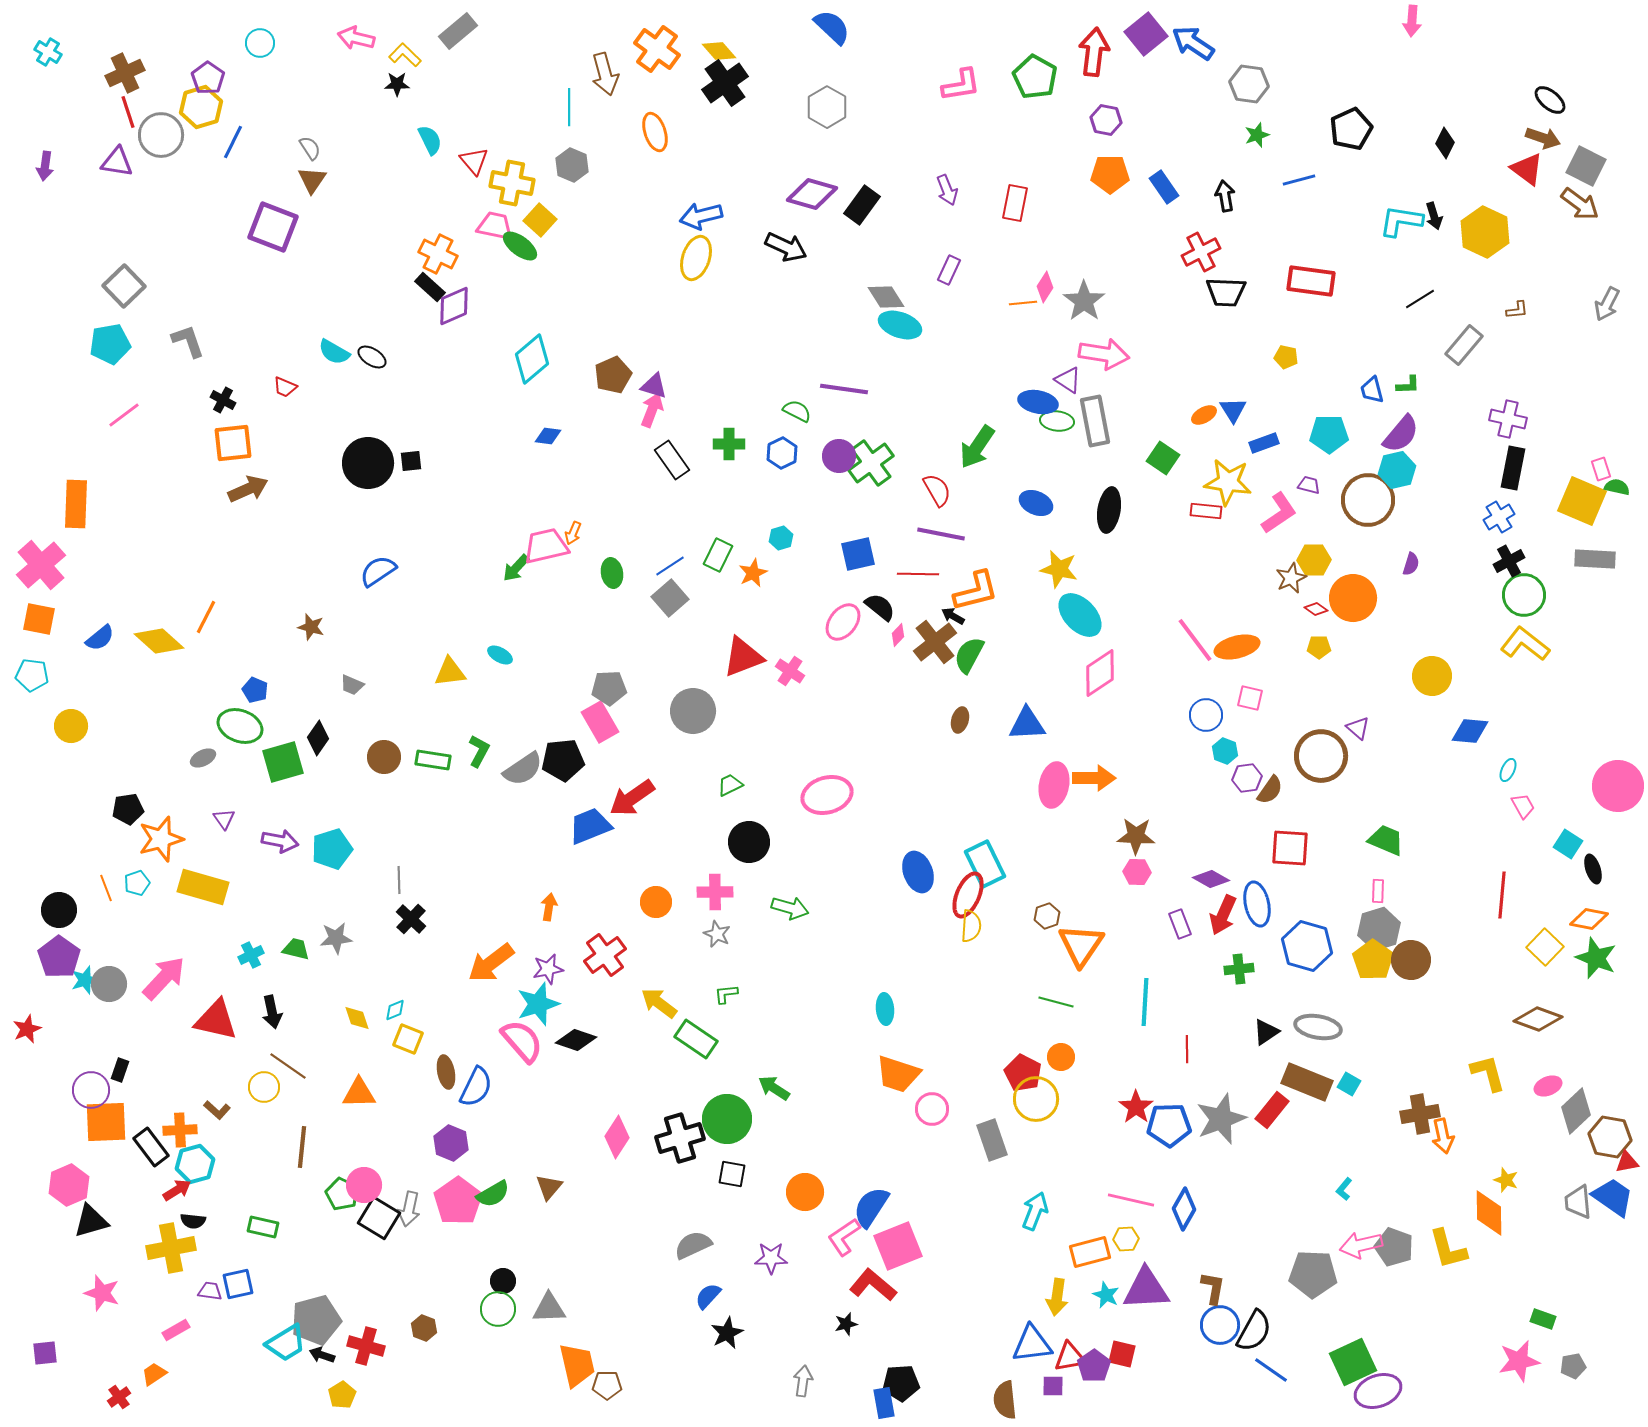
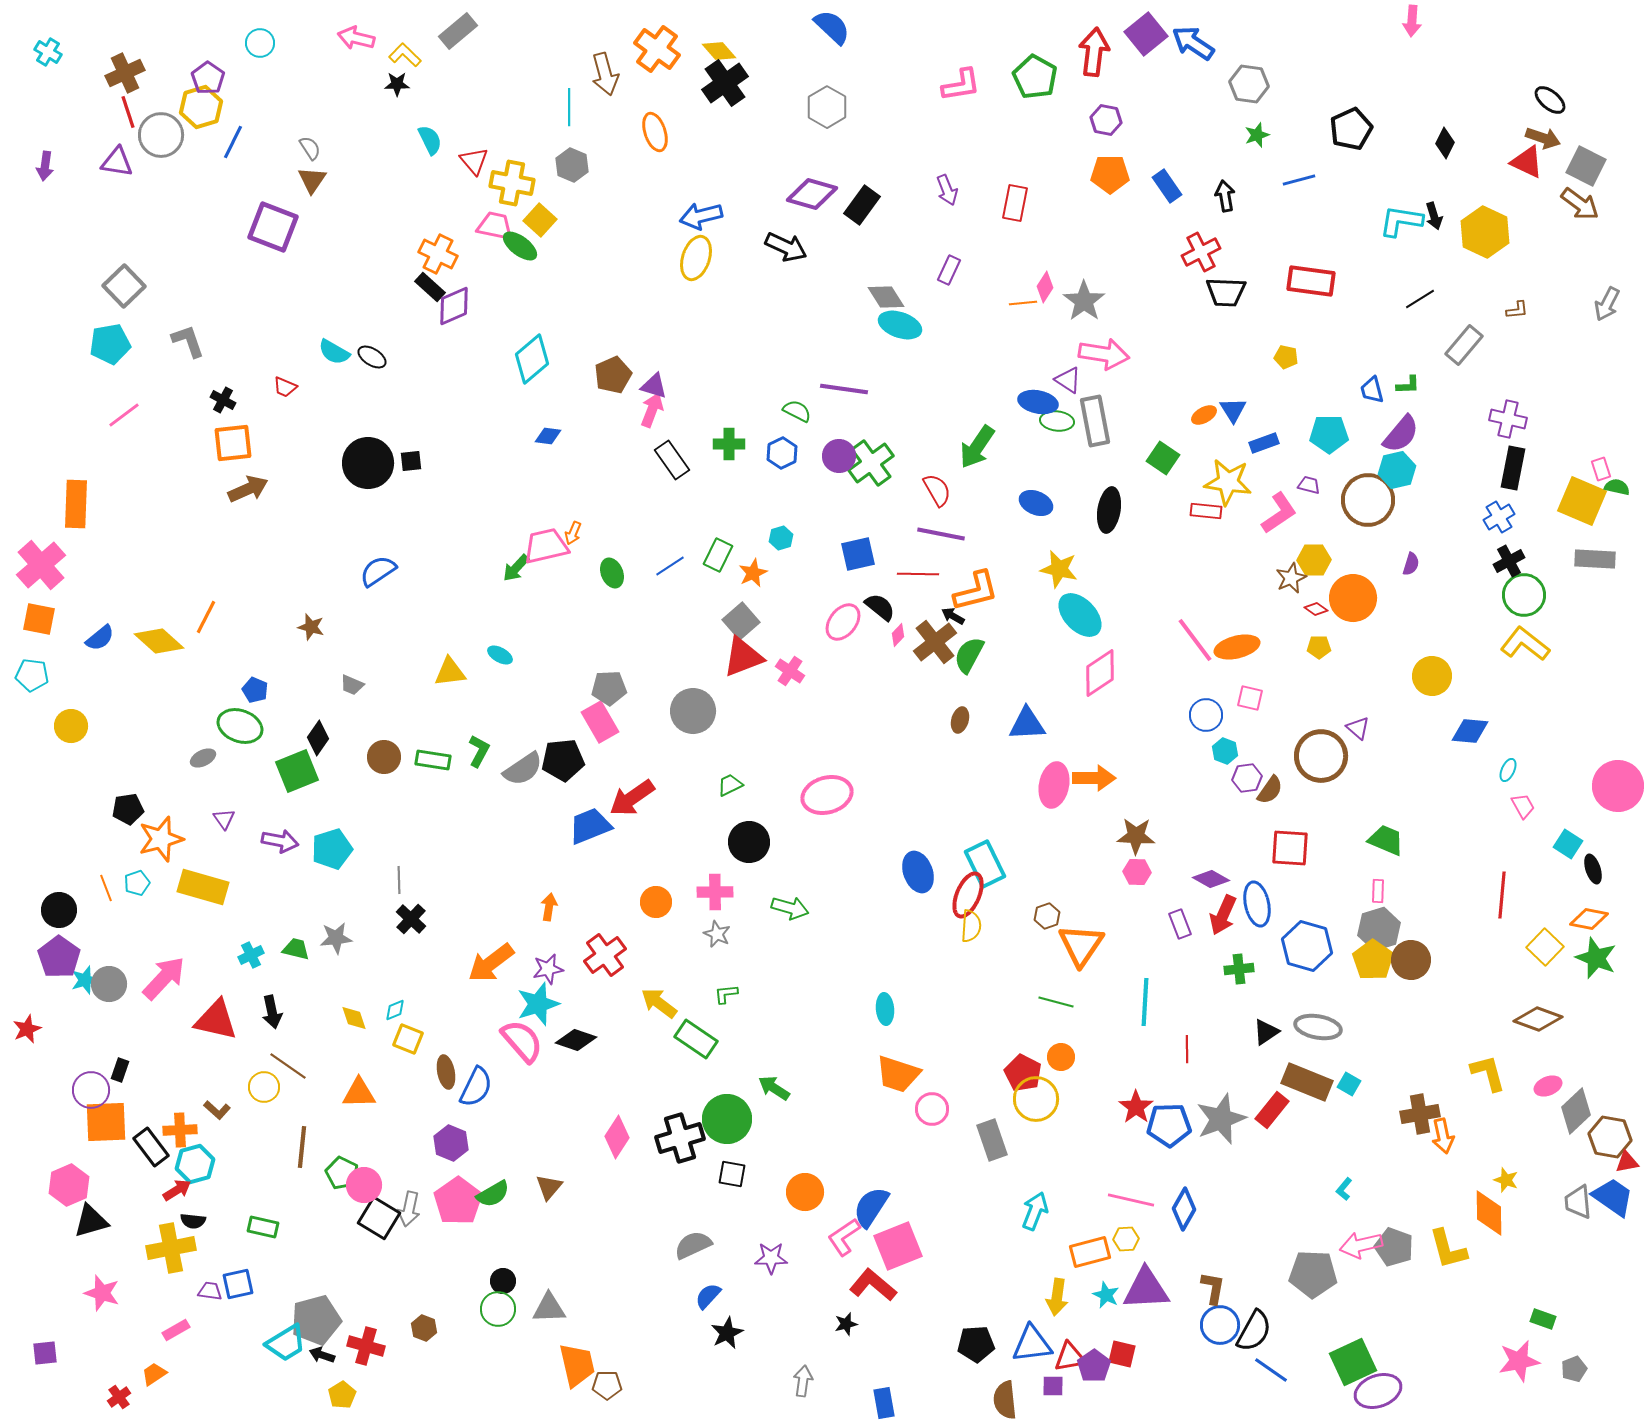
red triangle at (1527, 169): moved 7 px up; rotated 12 degrees counterclockwise
blue rectangle at (1164, 187): moved 3 px right, 1 px up
green ellipse at (612, 573): rotated 12 degrees counterclockwise
gray square at (670, 598): moved 71 px right, 23 px down
green square at (283, 762): moved 14 px right, 9 px down; rotated 6 degrees counterclockwise
yellow diamond at (357, 1018): moved 3 px left
green pentagon at (342, 1194): moved 21 px up
gray pentagon at (1573, 1366): moved 1 px right, 3 px down; rotated 10 degrees counterclockwise
black pentagon at (901, 1383): moved 75 px right, 39 px up
